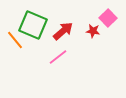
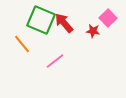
green square: moved 8 px right, 5 px up
red arrow: moved 1 px right, 8 px up; rotated 90 degrees counterclockwise
orange line: moved 7 px right, 4 px down
pink line: moved 3 px left, 4 px down
